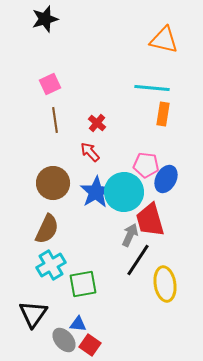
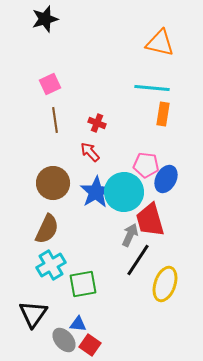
orange triangle: moved 4 px left, 3 px down
red cross: rotated 18 degrees counterclockwise
yellow ellipse: rotated 28 degrees clockwise
